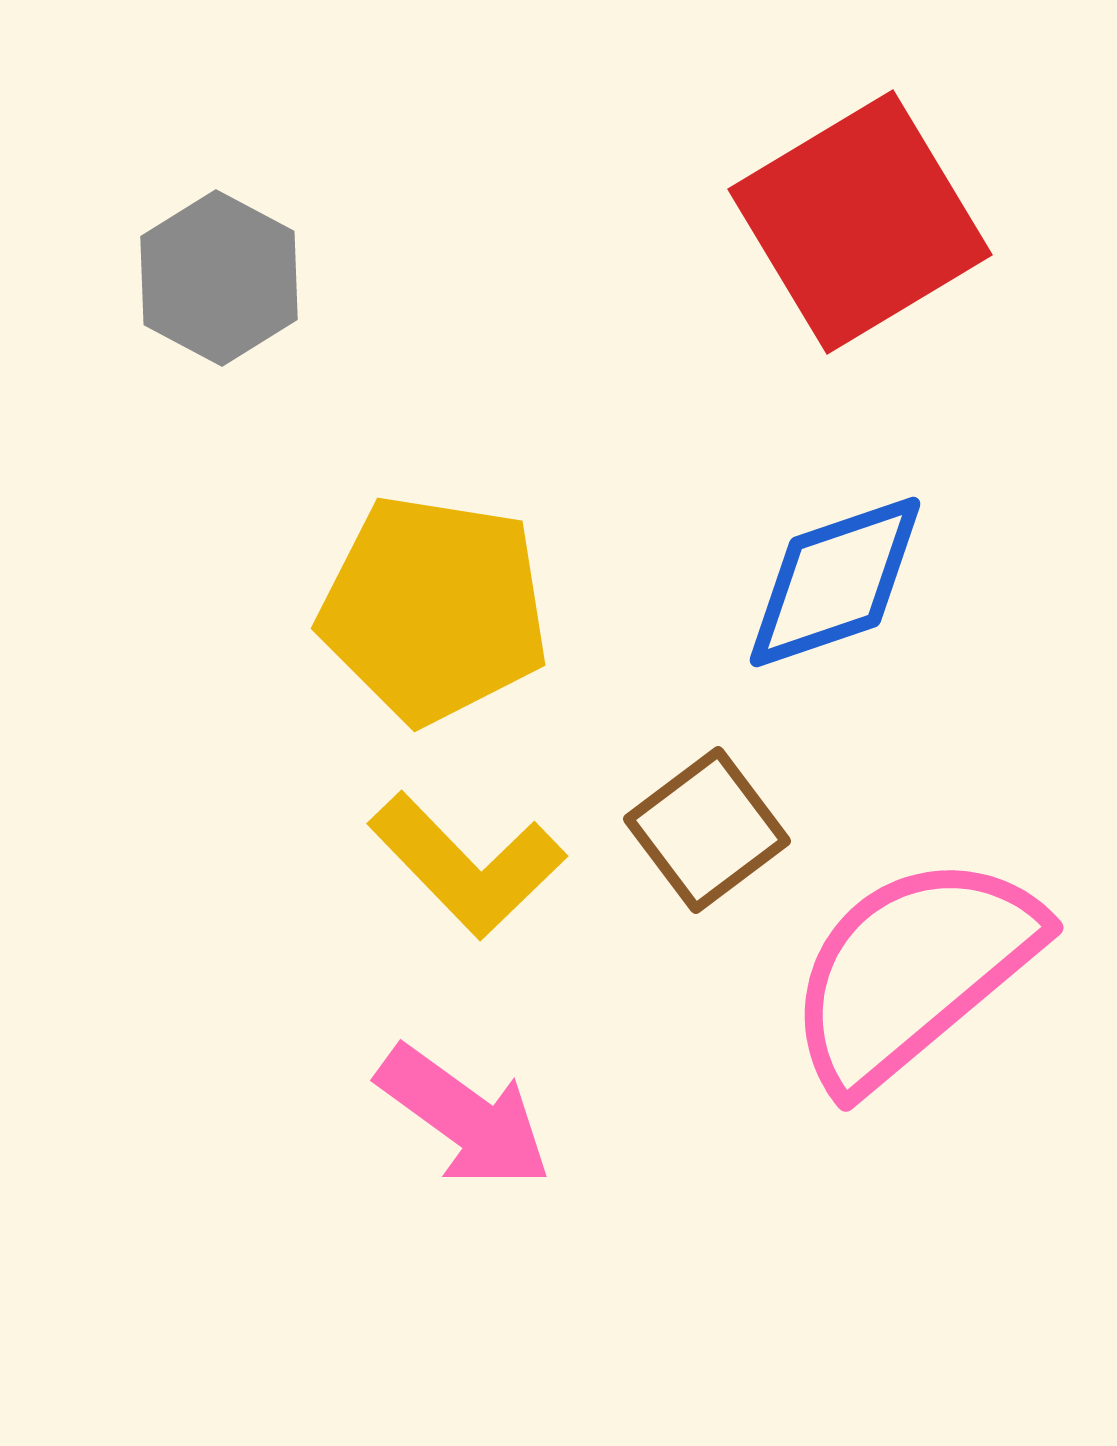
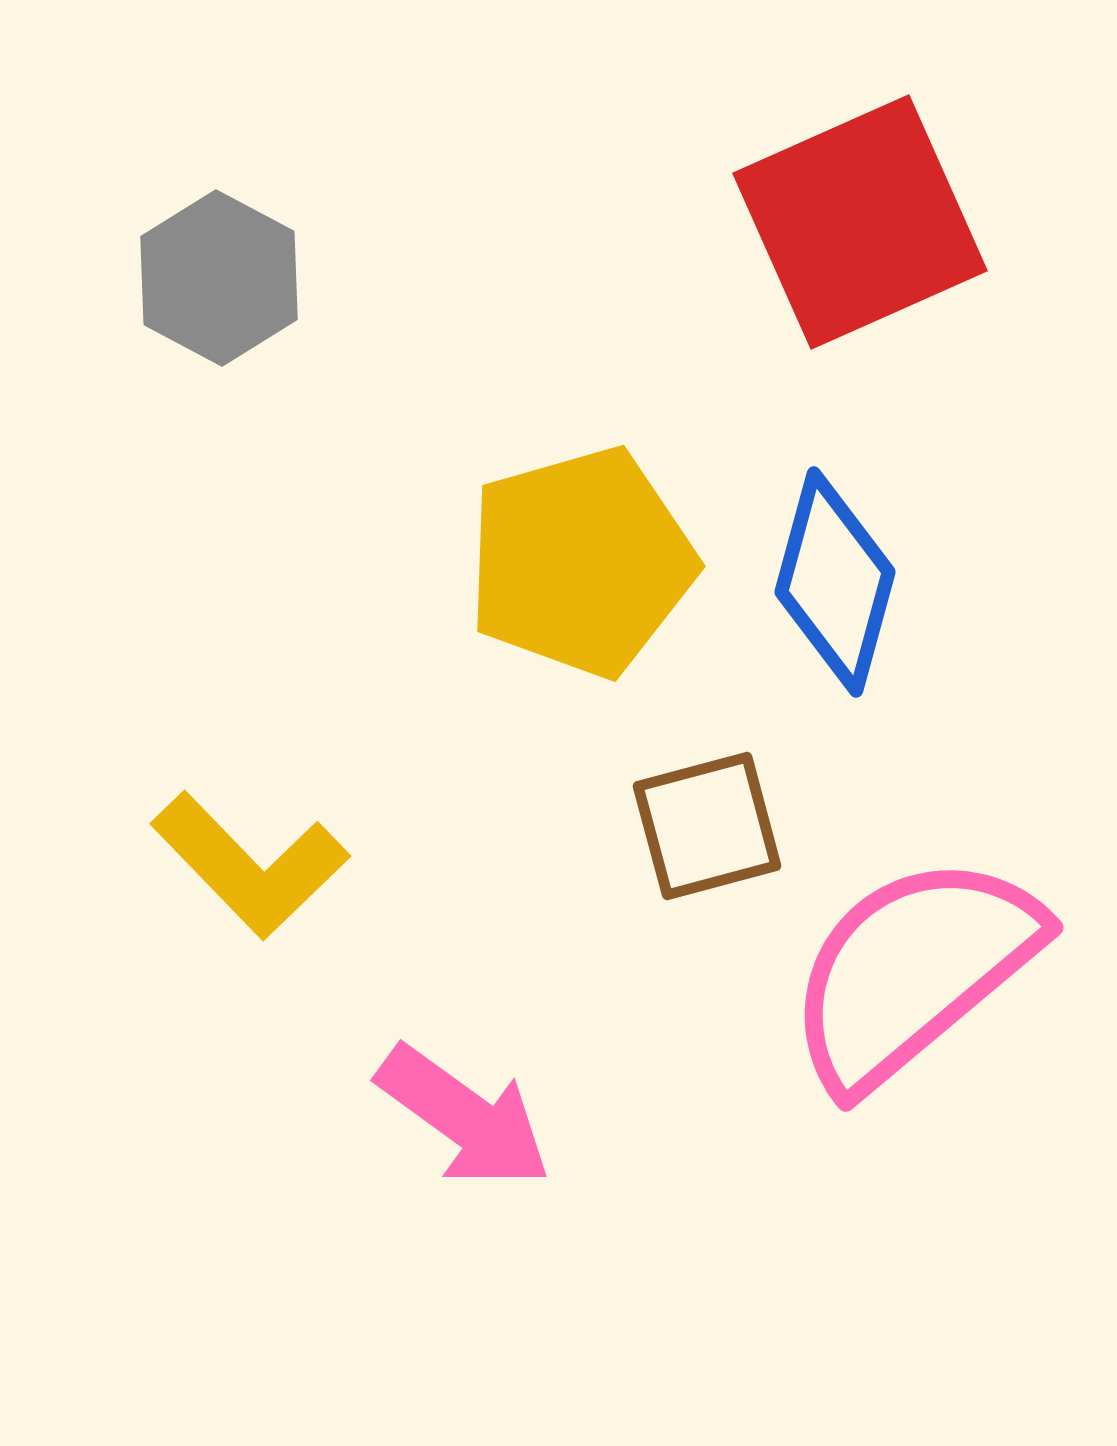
red square: rotated 7 degrees clockwise
blue diamond: rotated 56 degrees counterclockwise
yellow pentagon: moved 147 px right, 47 px up; rotated 25 degrees counterclockwise
brown square: moved 4 px up; rotated 22 degrees clockwise
yellow L-shape: moved 217 px left
